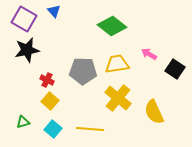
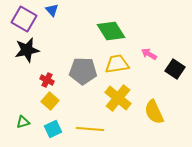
blue triangle: moved 2 px left, 1 px up
green diamond: moved 1 px left, 5 px down; rotated 20 degrees clockwise
cyan square: rotated 24 degrees clockwise
